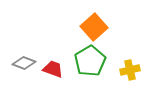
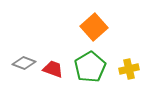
green pentagon: moved 6 px down
yellow cross: moved 1 px left, 1 px up
